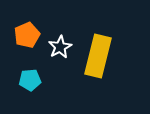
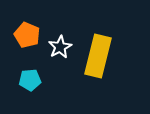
orange pentagon: rotated 25 degrees counterclockwise
